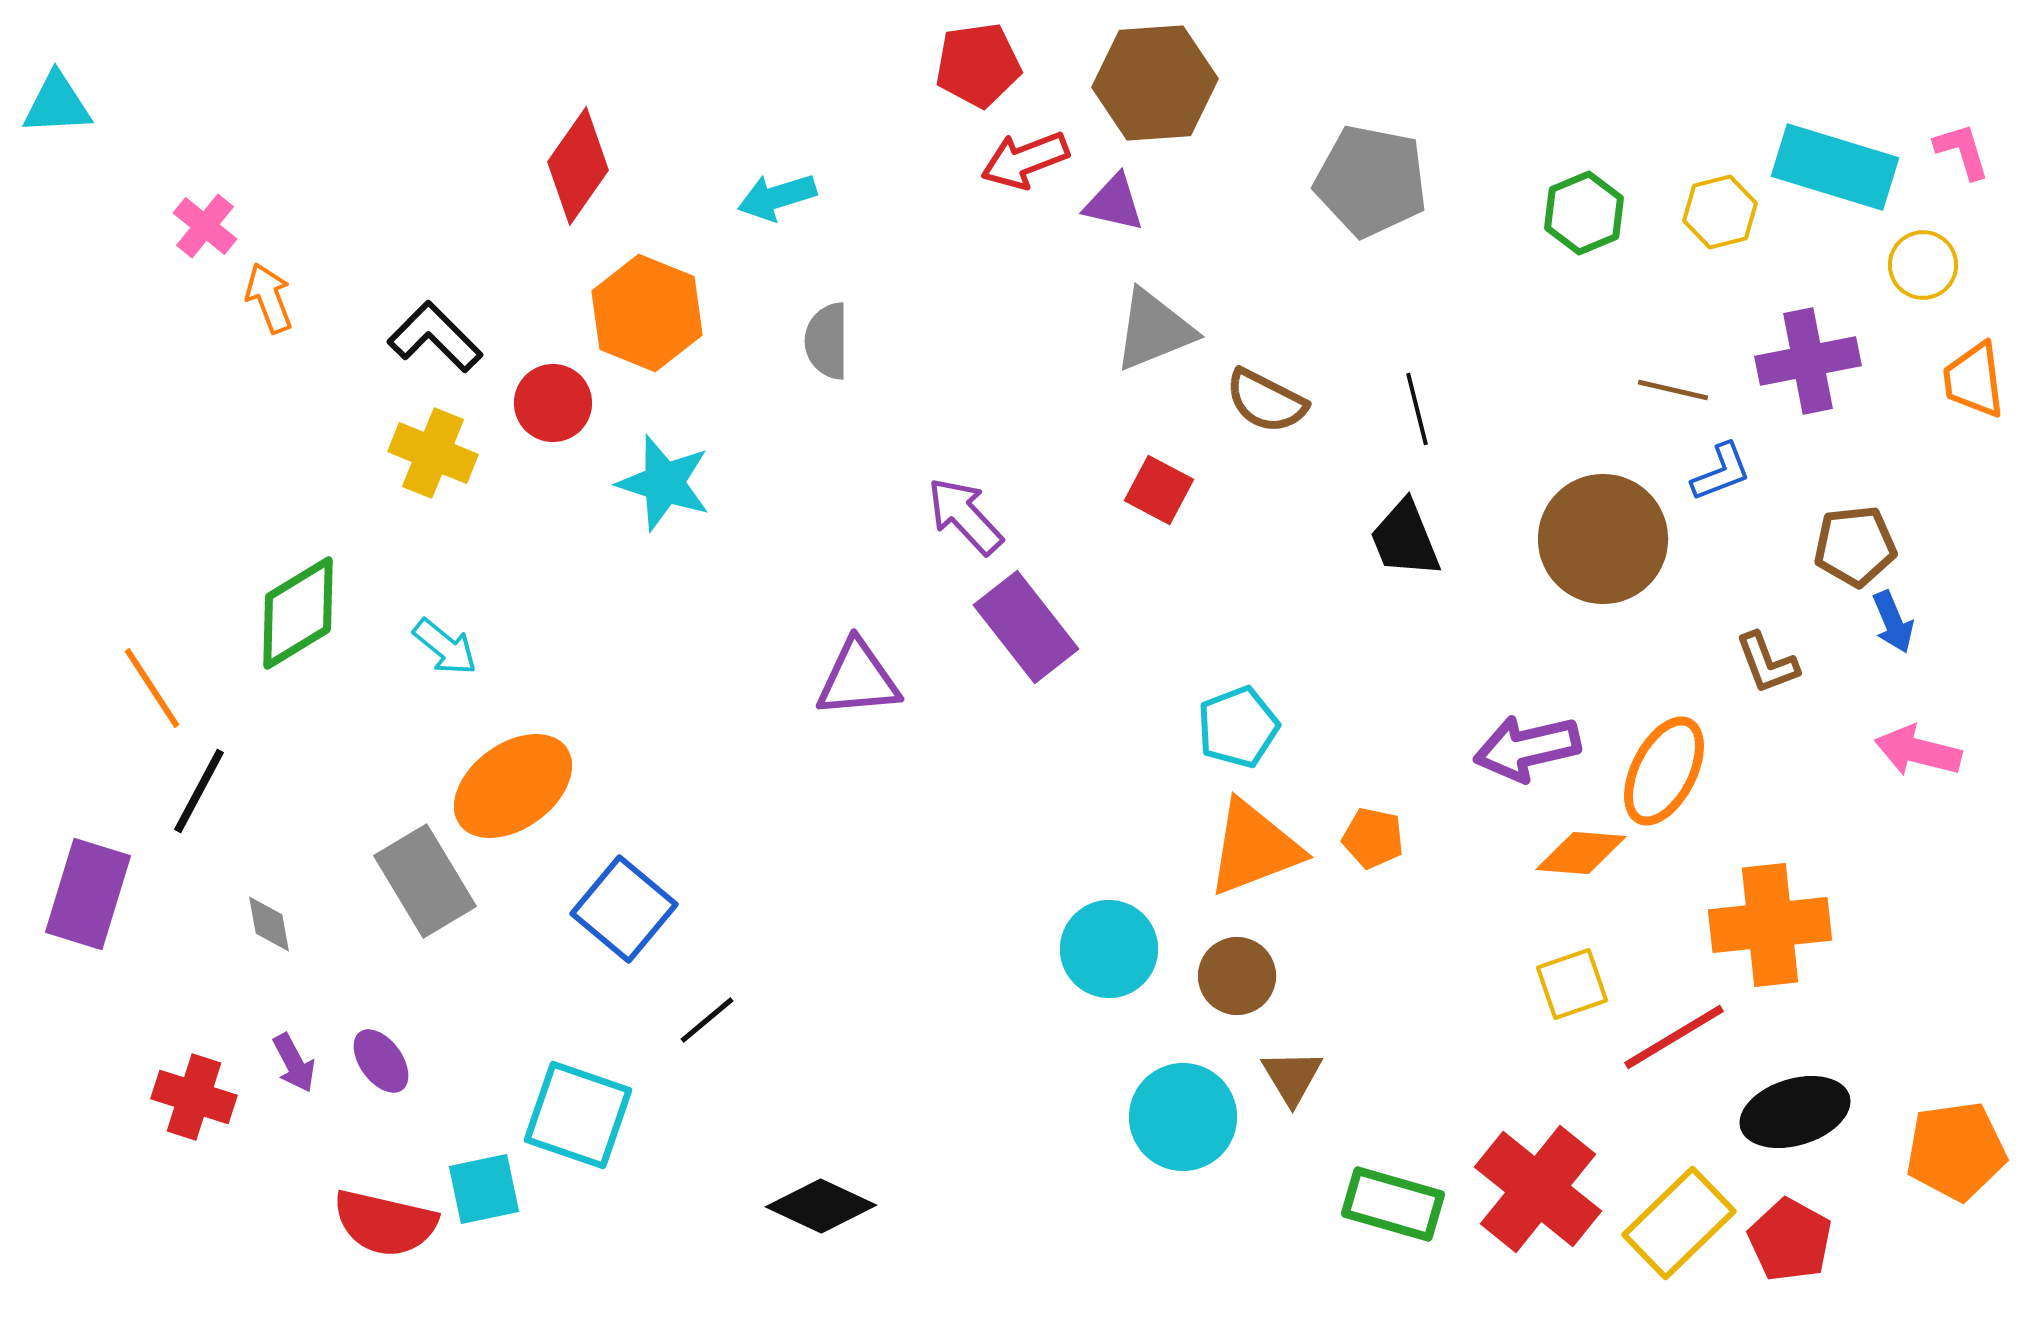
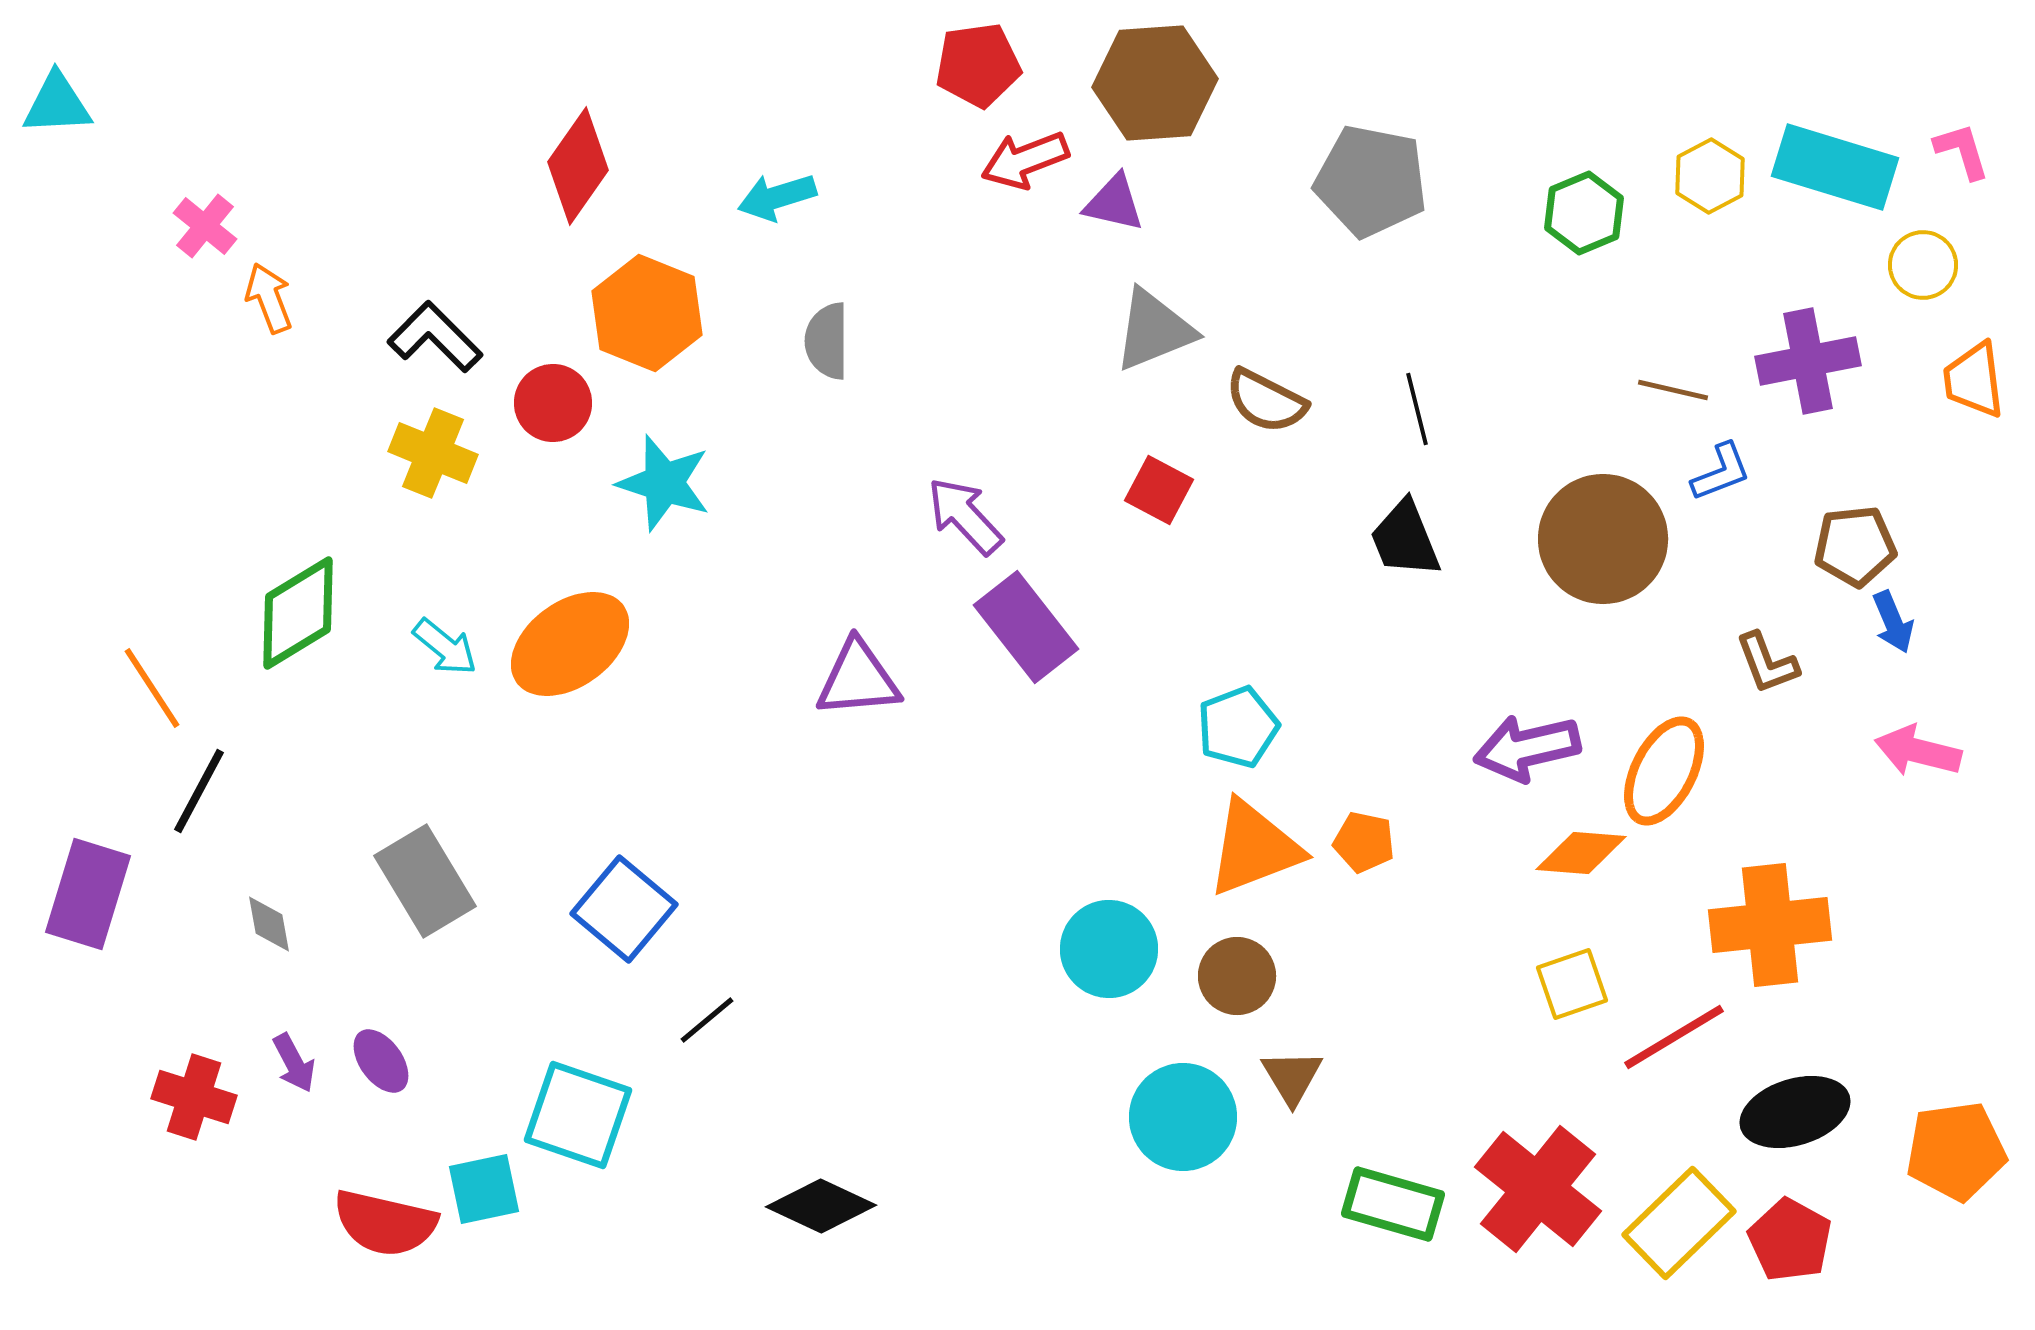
yellow hexagon at (1720, 212): moved 10 px left, 36 px up; rotated 14 degrees counterclockwise
orange ellipse at (513, 786): moved 57 px right, 142 px up
orange pentagon at (1373, 838): moved 9 px left, 4 px down
